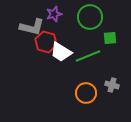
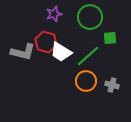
gray L-shape: moved 9 px left, 25 px down
green line: rotated 20 degrees counterclockwise
orange circle: moved 12 px up
